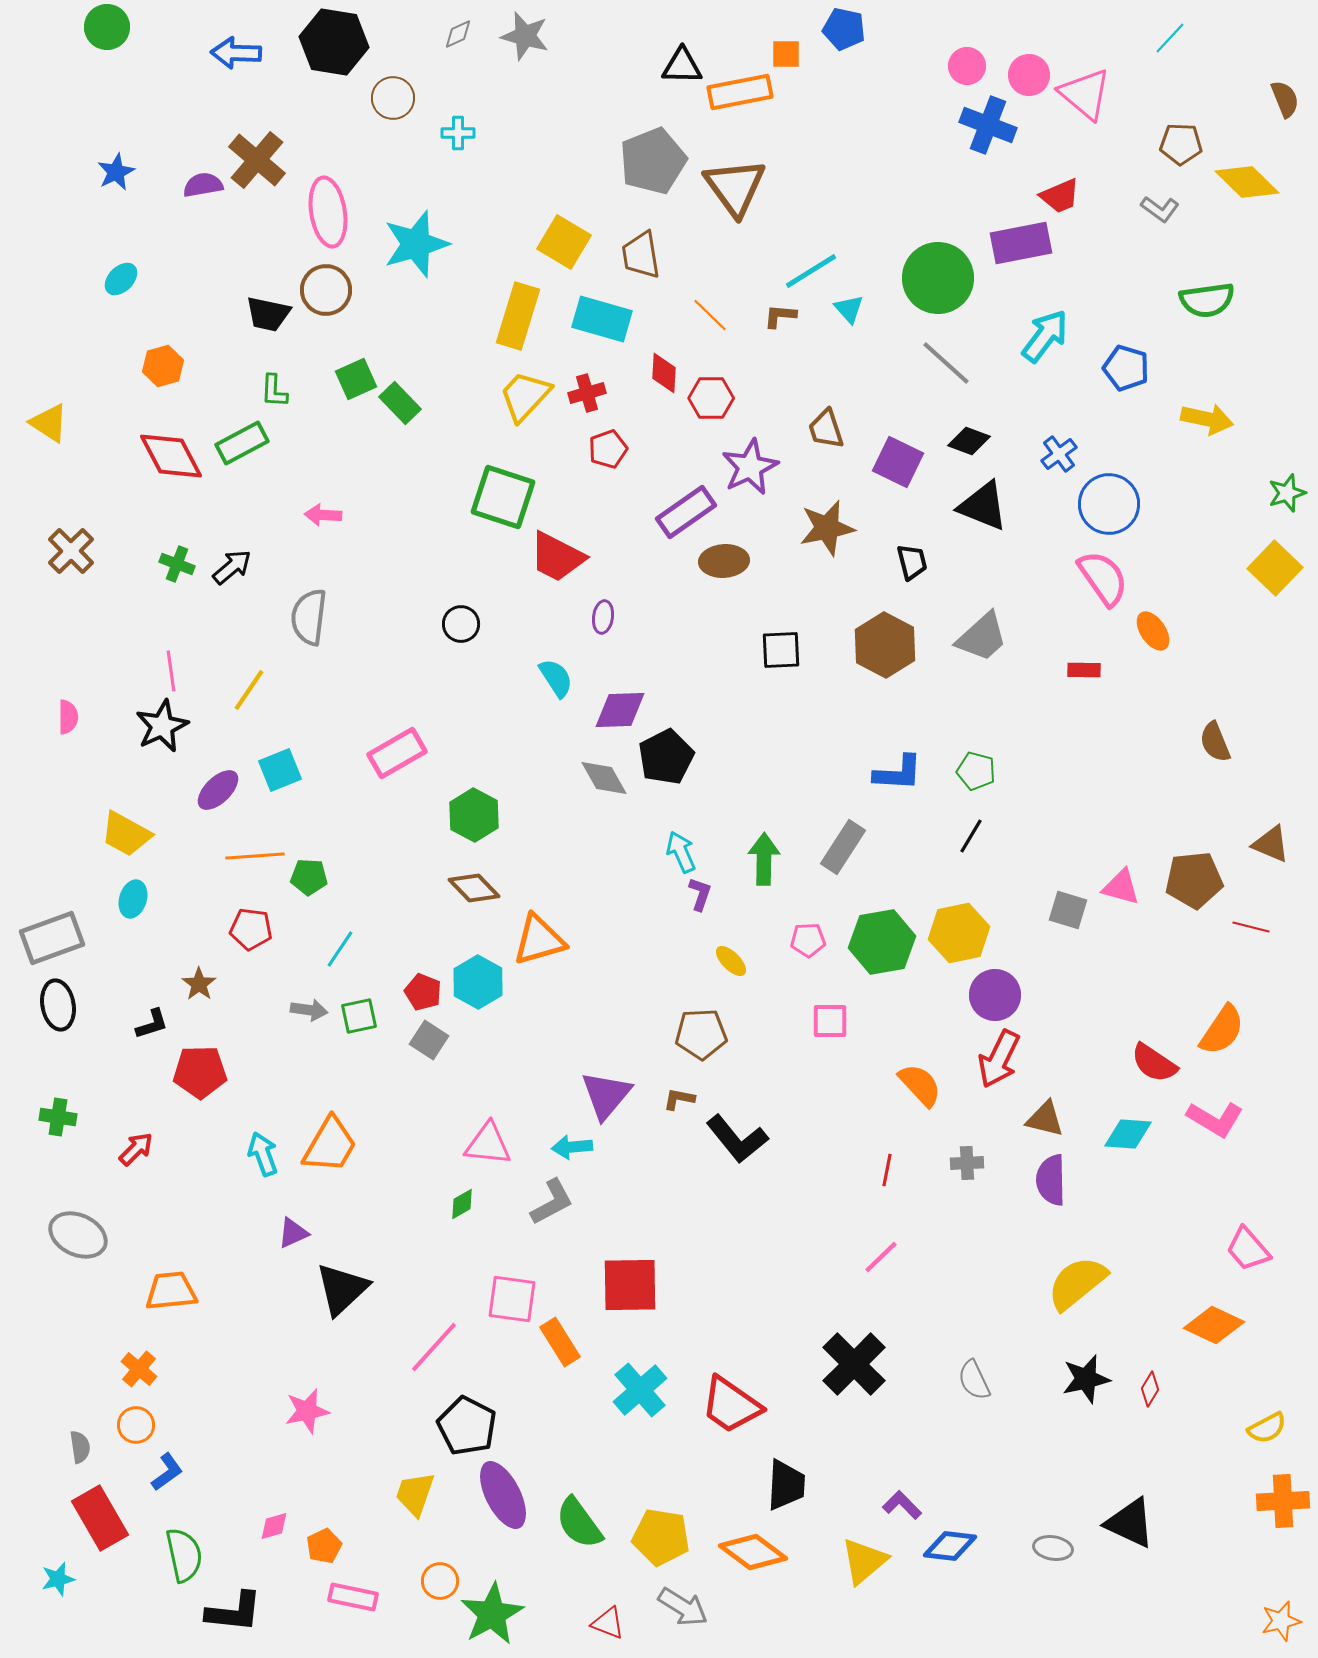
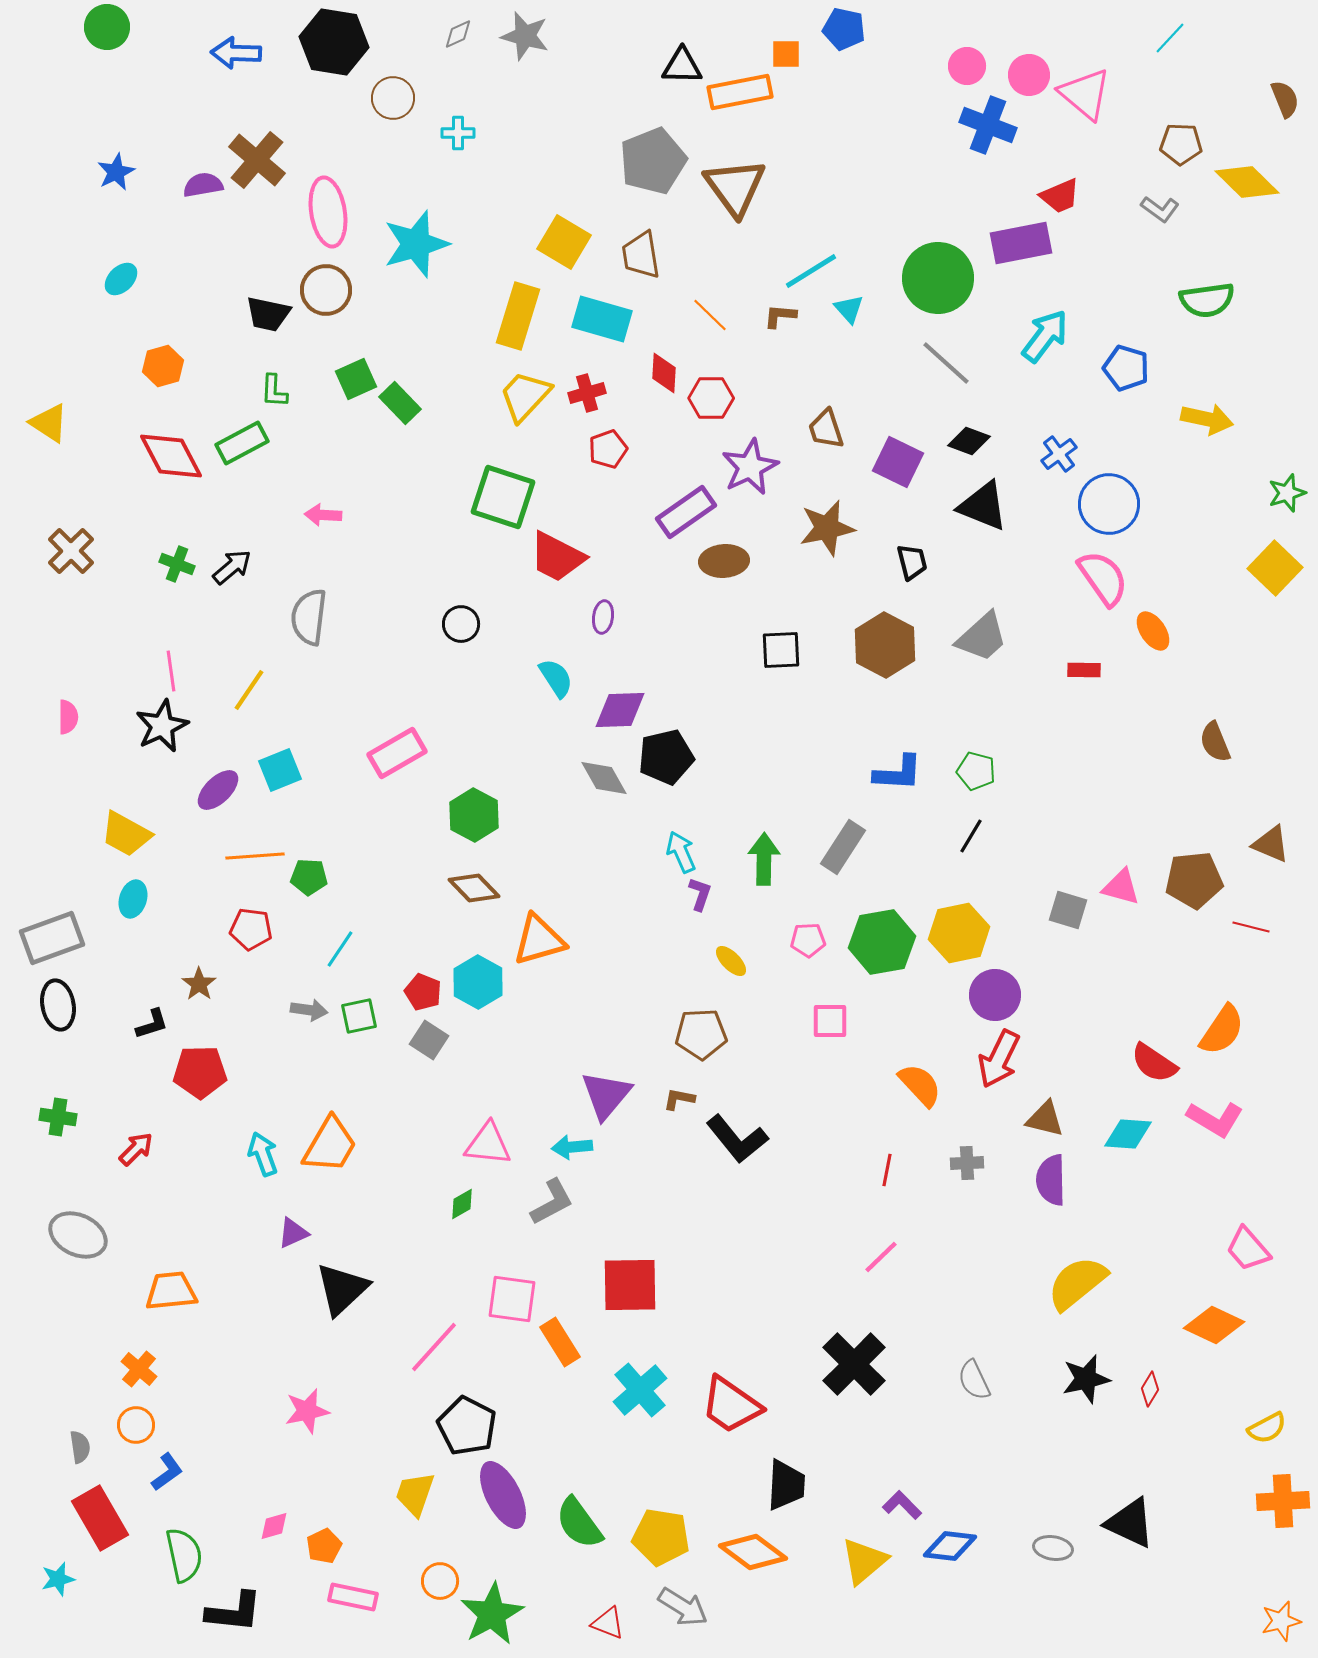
black pentagon at (666, 757): rotated 14 degrees clockwise
